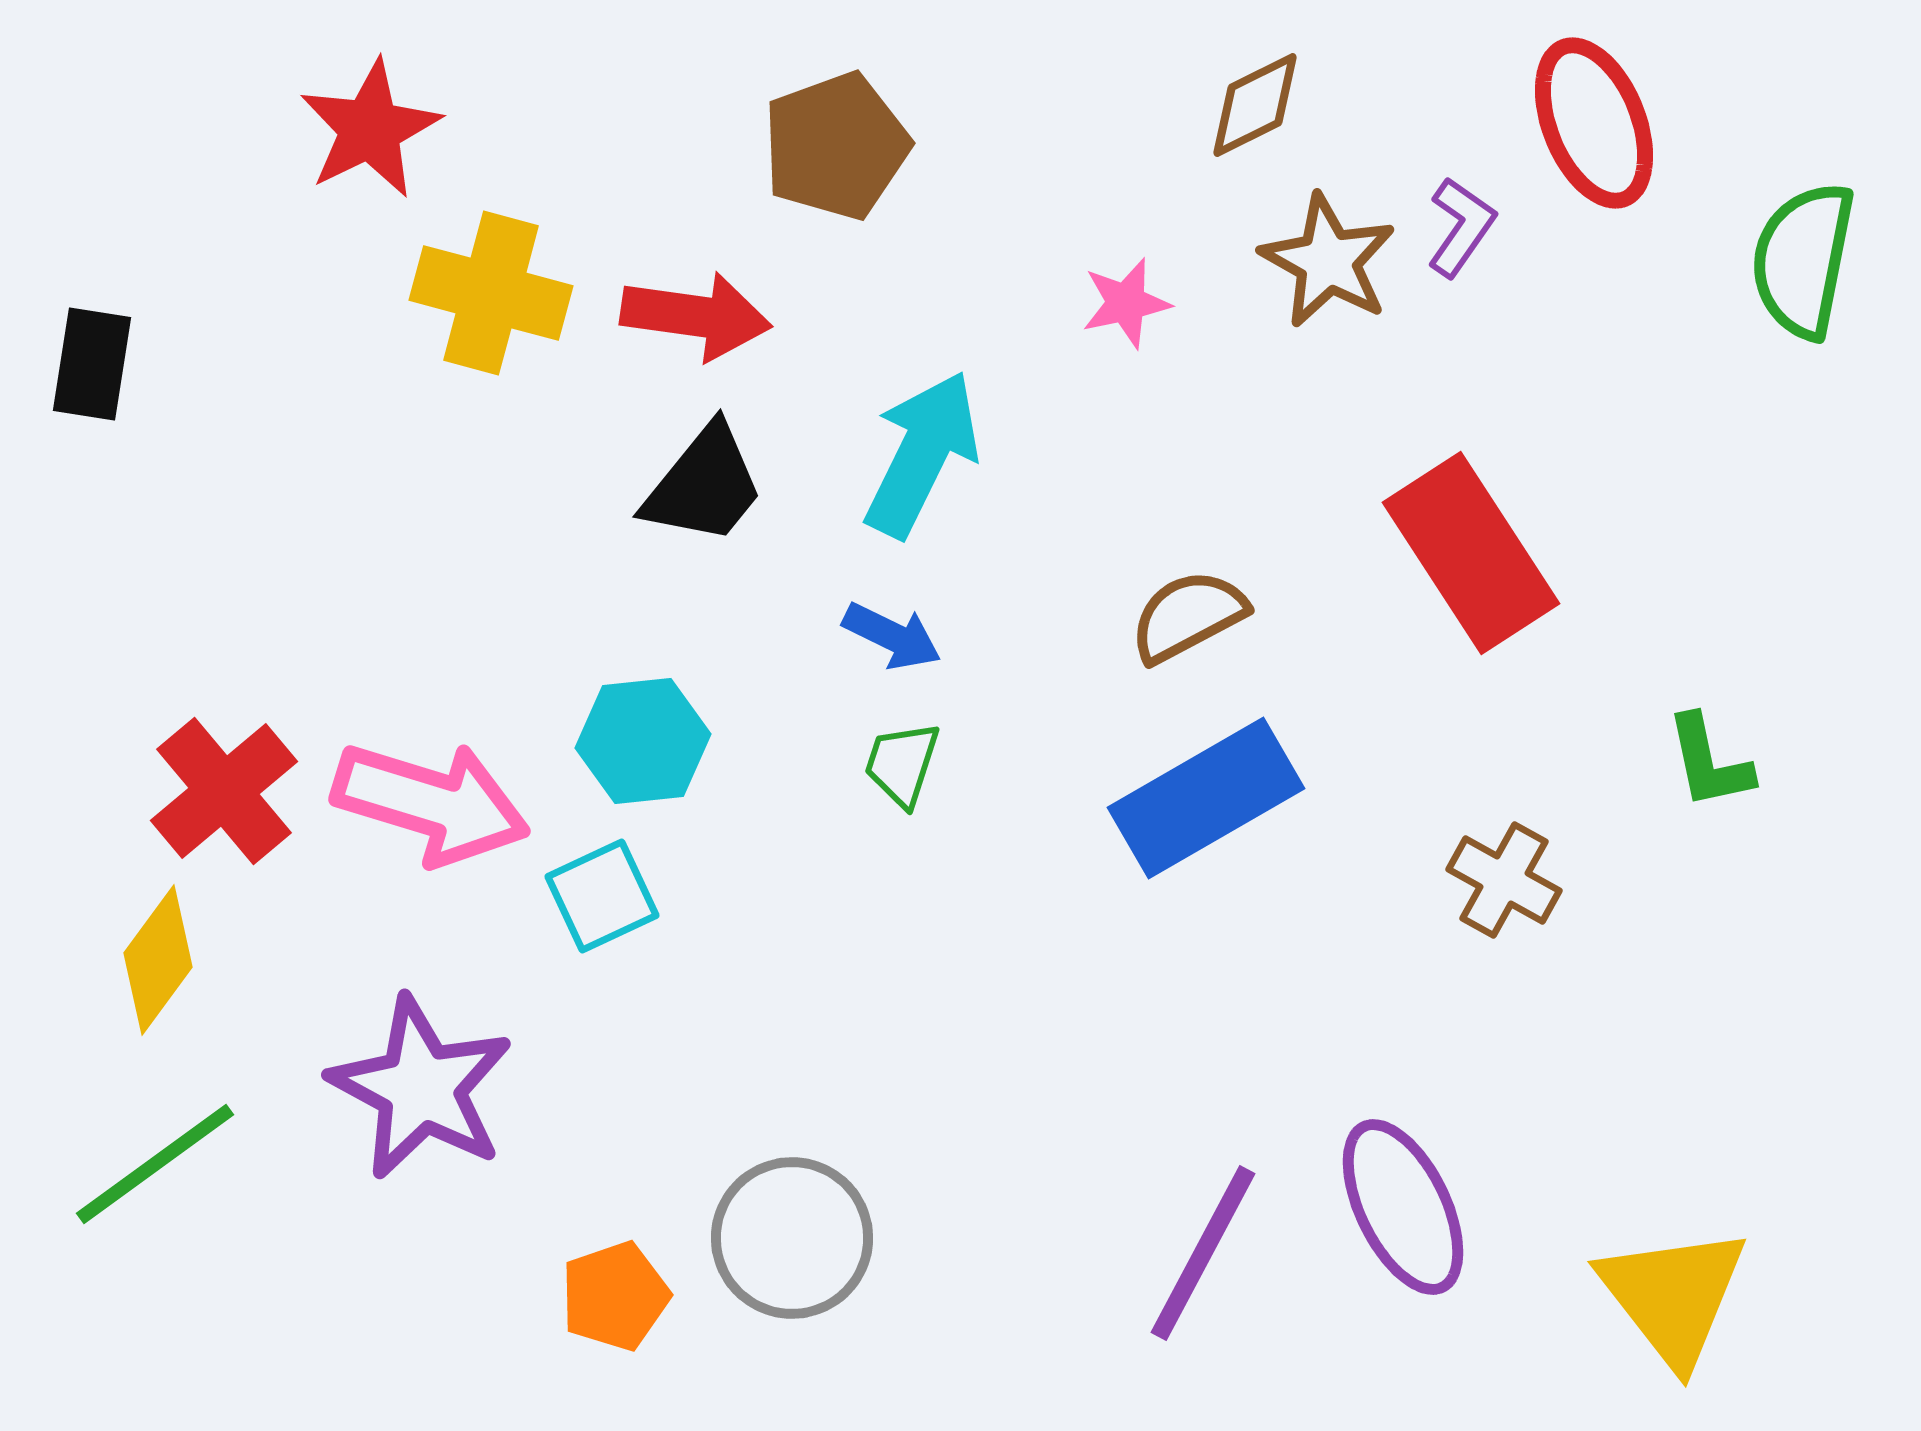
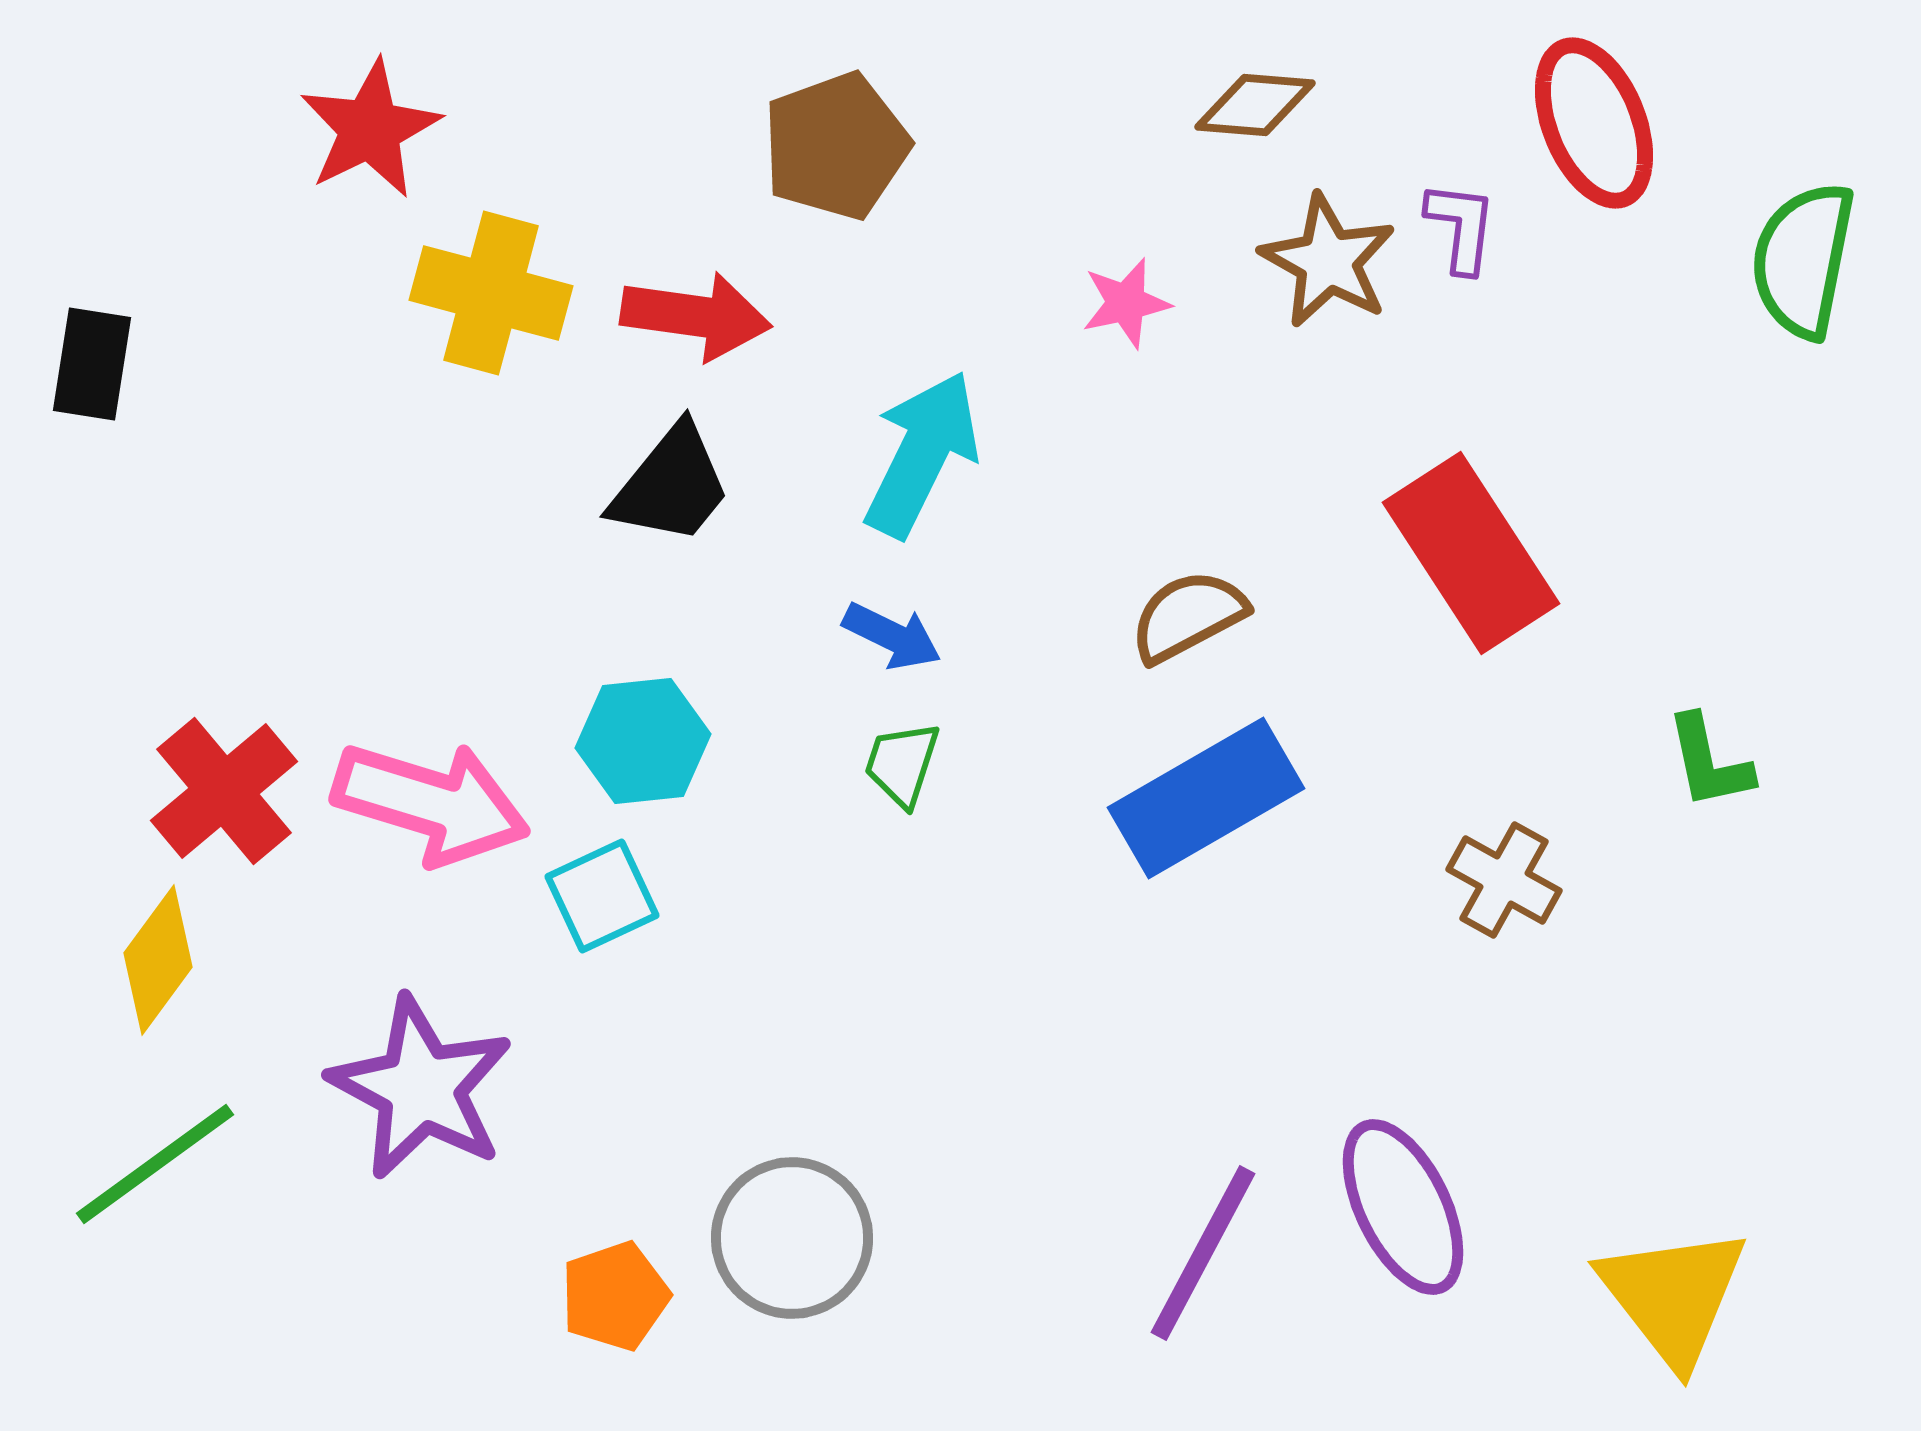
brown diamond: rotated 31 degrees clockwise
purple L-shape: rotated 28 degrees counterclockwise
black trapezoid: moved 33 px left
